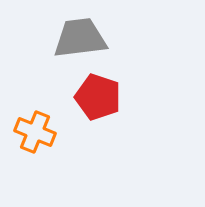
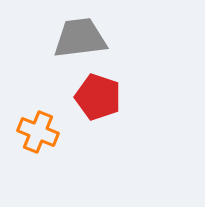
orange cross: moved 3 px right
